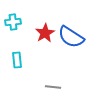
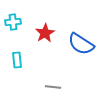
blue semicircle: moved 10 px right, 7 px down
